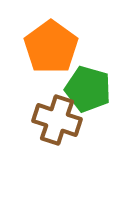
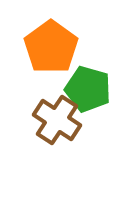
brown cross: rotated 15 degrees clockwise
